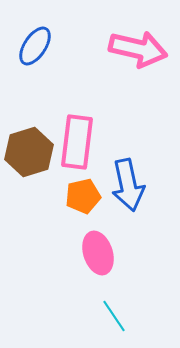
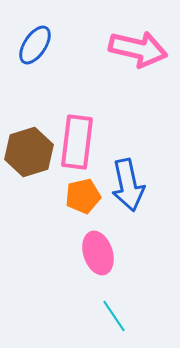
blue ellipse: moved 1 px up
